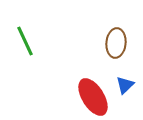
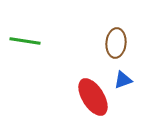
green line: rotated 56 degrees counterclockwise
blue triangle: moved 2 px left, 5 px up; rotated 24 degrees clockwise
